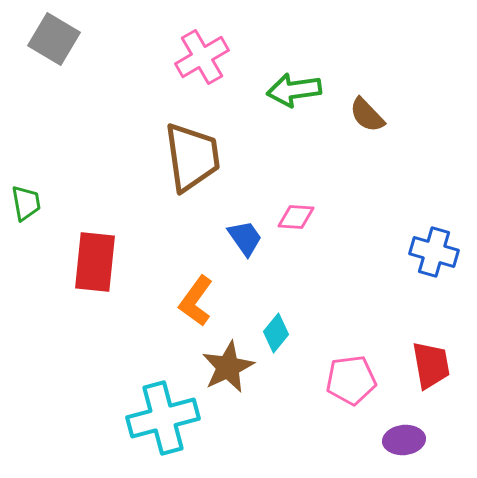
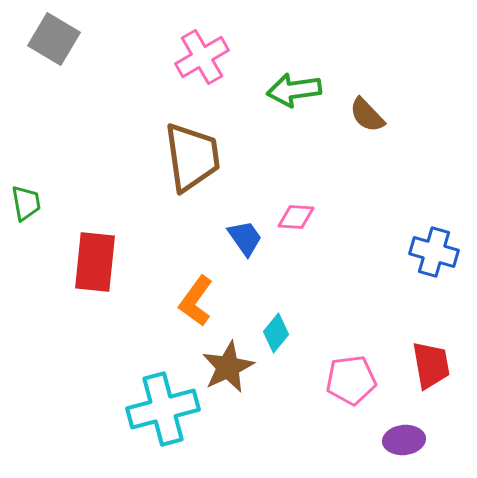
cyan cross: moved 9 px up
